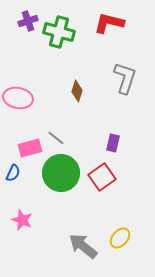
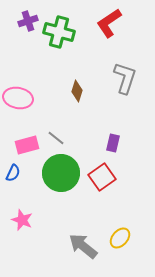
red L-shape: rotated 48 degrees counterclockwise
pink rectangle: moved 3 px left, 3 px up
